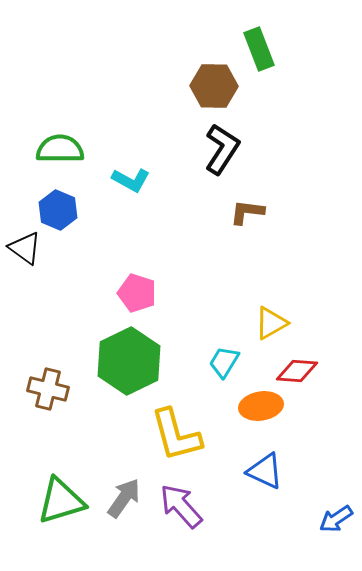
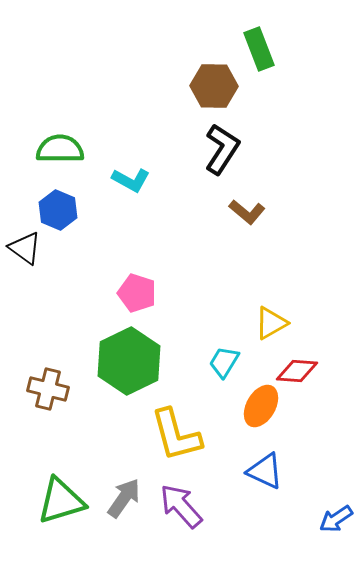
brown L-shape: rotated 147 degrees counterclockwise
orange ellipse: rotated 51 degrees counterclockwise
